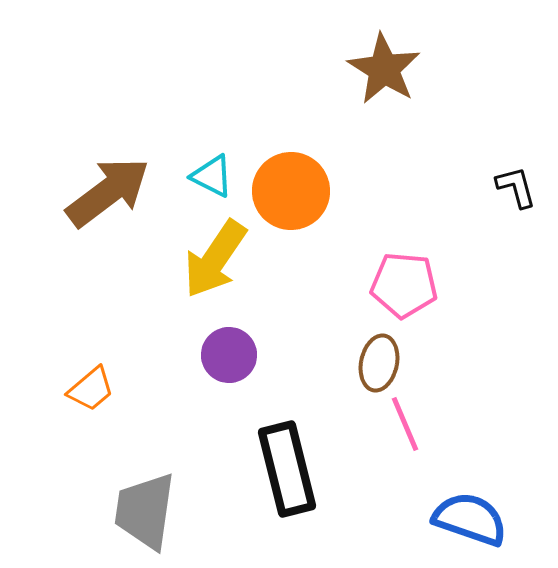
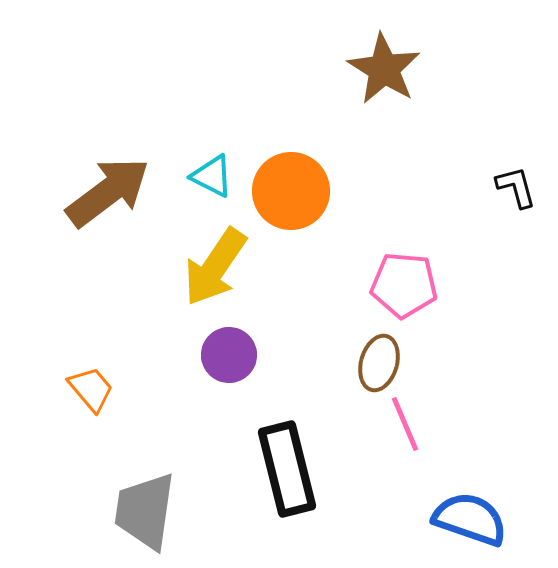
yellow arrow: moved 8 px down
brown ellipse: rotated 4 degrees clockwise
orange trapezoid: rotated 90 degrees counterclockwise
